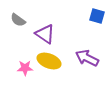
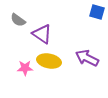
blue square: moved 4 px up
purple triangle: moved 3 px left
yellow ellipse: rotated 10 degrees counterclockwise
